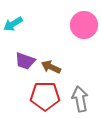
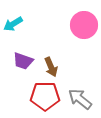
purple trapezoid: moved 2 px left
brown arrow: rotated 138 degrees counterclockwise
gray arrow: rotated 40 degrees counterclockwise
